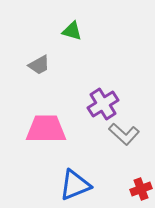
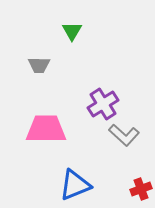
green triangle: rotated 45 degrees clockwise
gray trapezoid: rotated 30 degrees clockwise
gray L-shape: moved 1 px down
